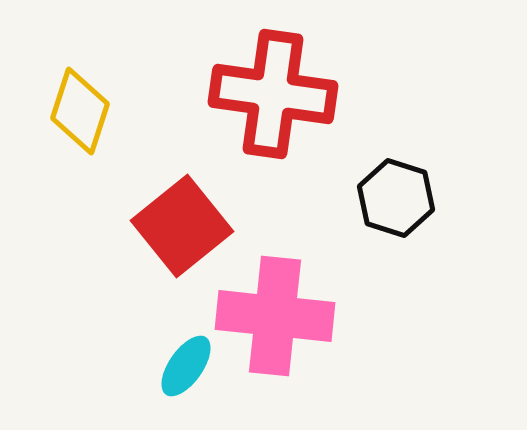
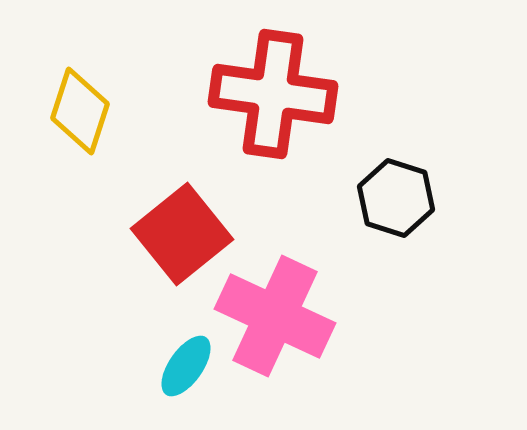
red square: moved 8 px down
pink cross: rotated 19 degrees clockwise
